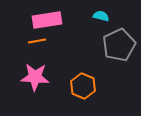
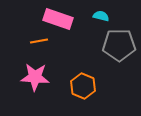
pink rectangle: moved 11 px right, 1 px up; rotated 28 degrees clockwise
orange line: moved 2 px right
gray pentagon: rotated 24 degrees clockwise
